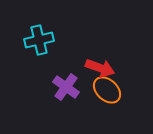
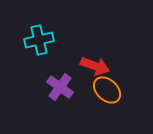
red arrow: moved 5 px left, 2 px up
purple cross: moved 6 px left
